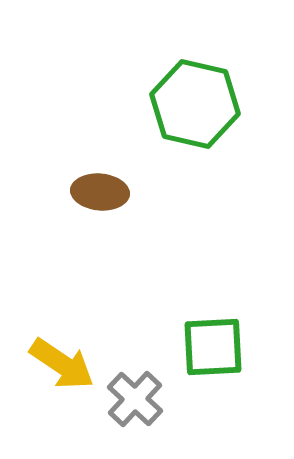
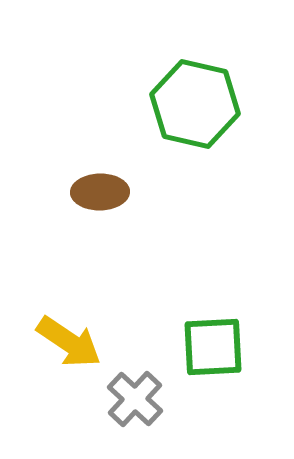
brown ellipse: rotated 6 degrees counterclockwise
yellow arrow: moved 7 px right, 22 px up
